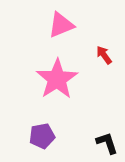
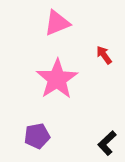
pink triangle: moved 4 px left, 2 px up
purple pentagon: moved 5 px left
black L-shape: rotated 115 degrees counterclockwise
